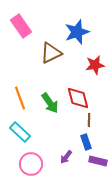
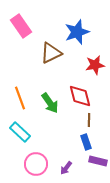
red diamond: moved 2 px right, 2 px up
purple arrow: moved 11 px down
pink circle: moved 5 px right
